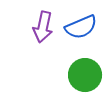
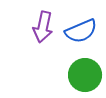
blue semicircle: moved 4 px down
